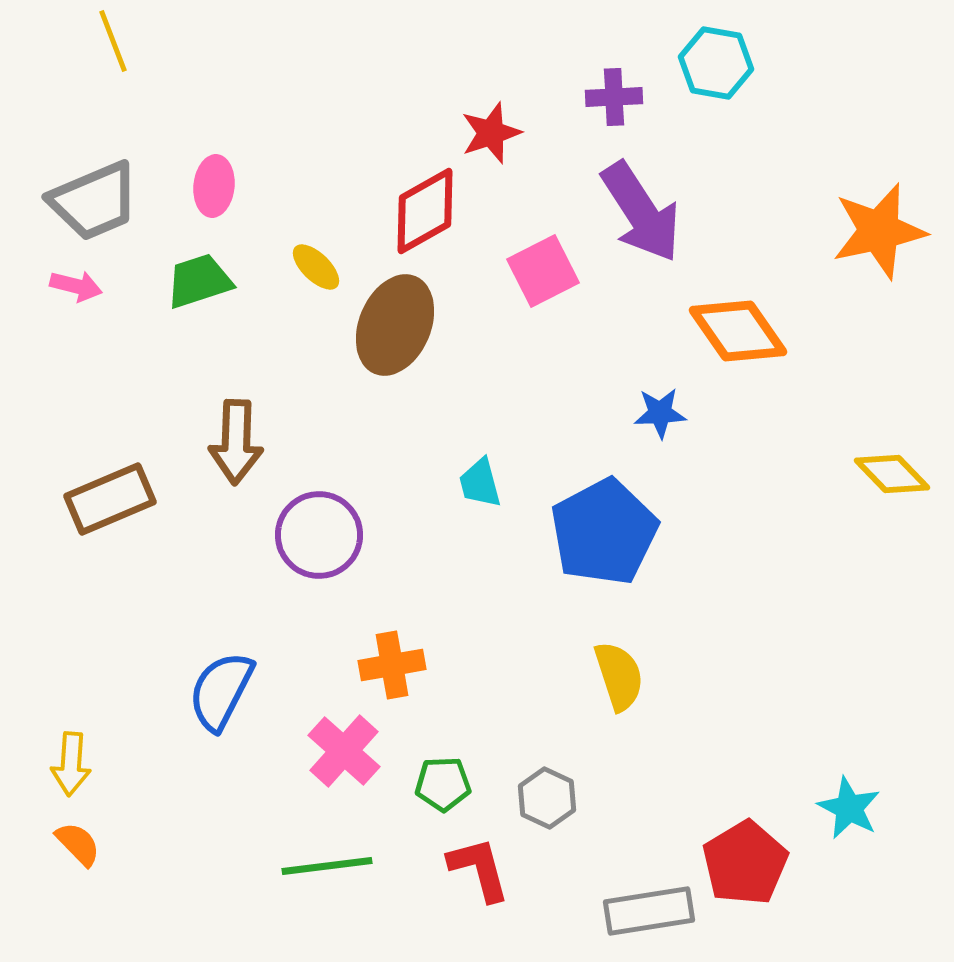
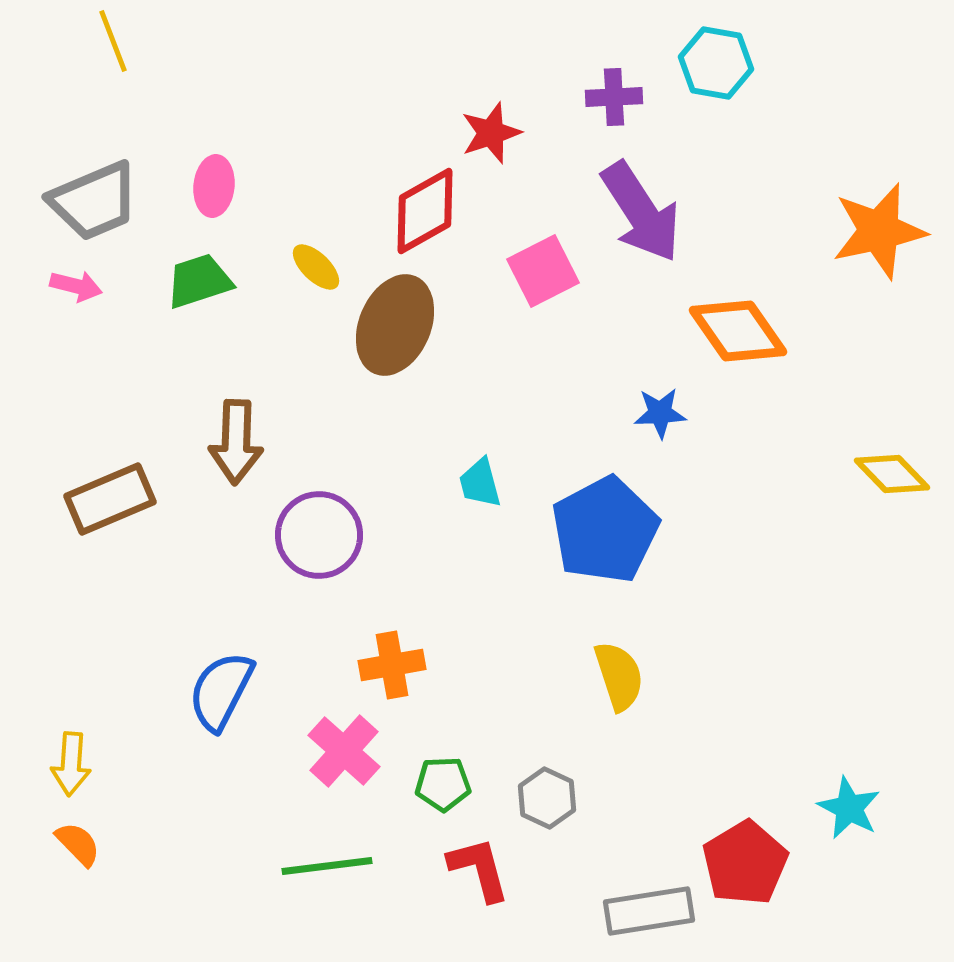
blue pentagon: moved 1 px right, 2 px up
